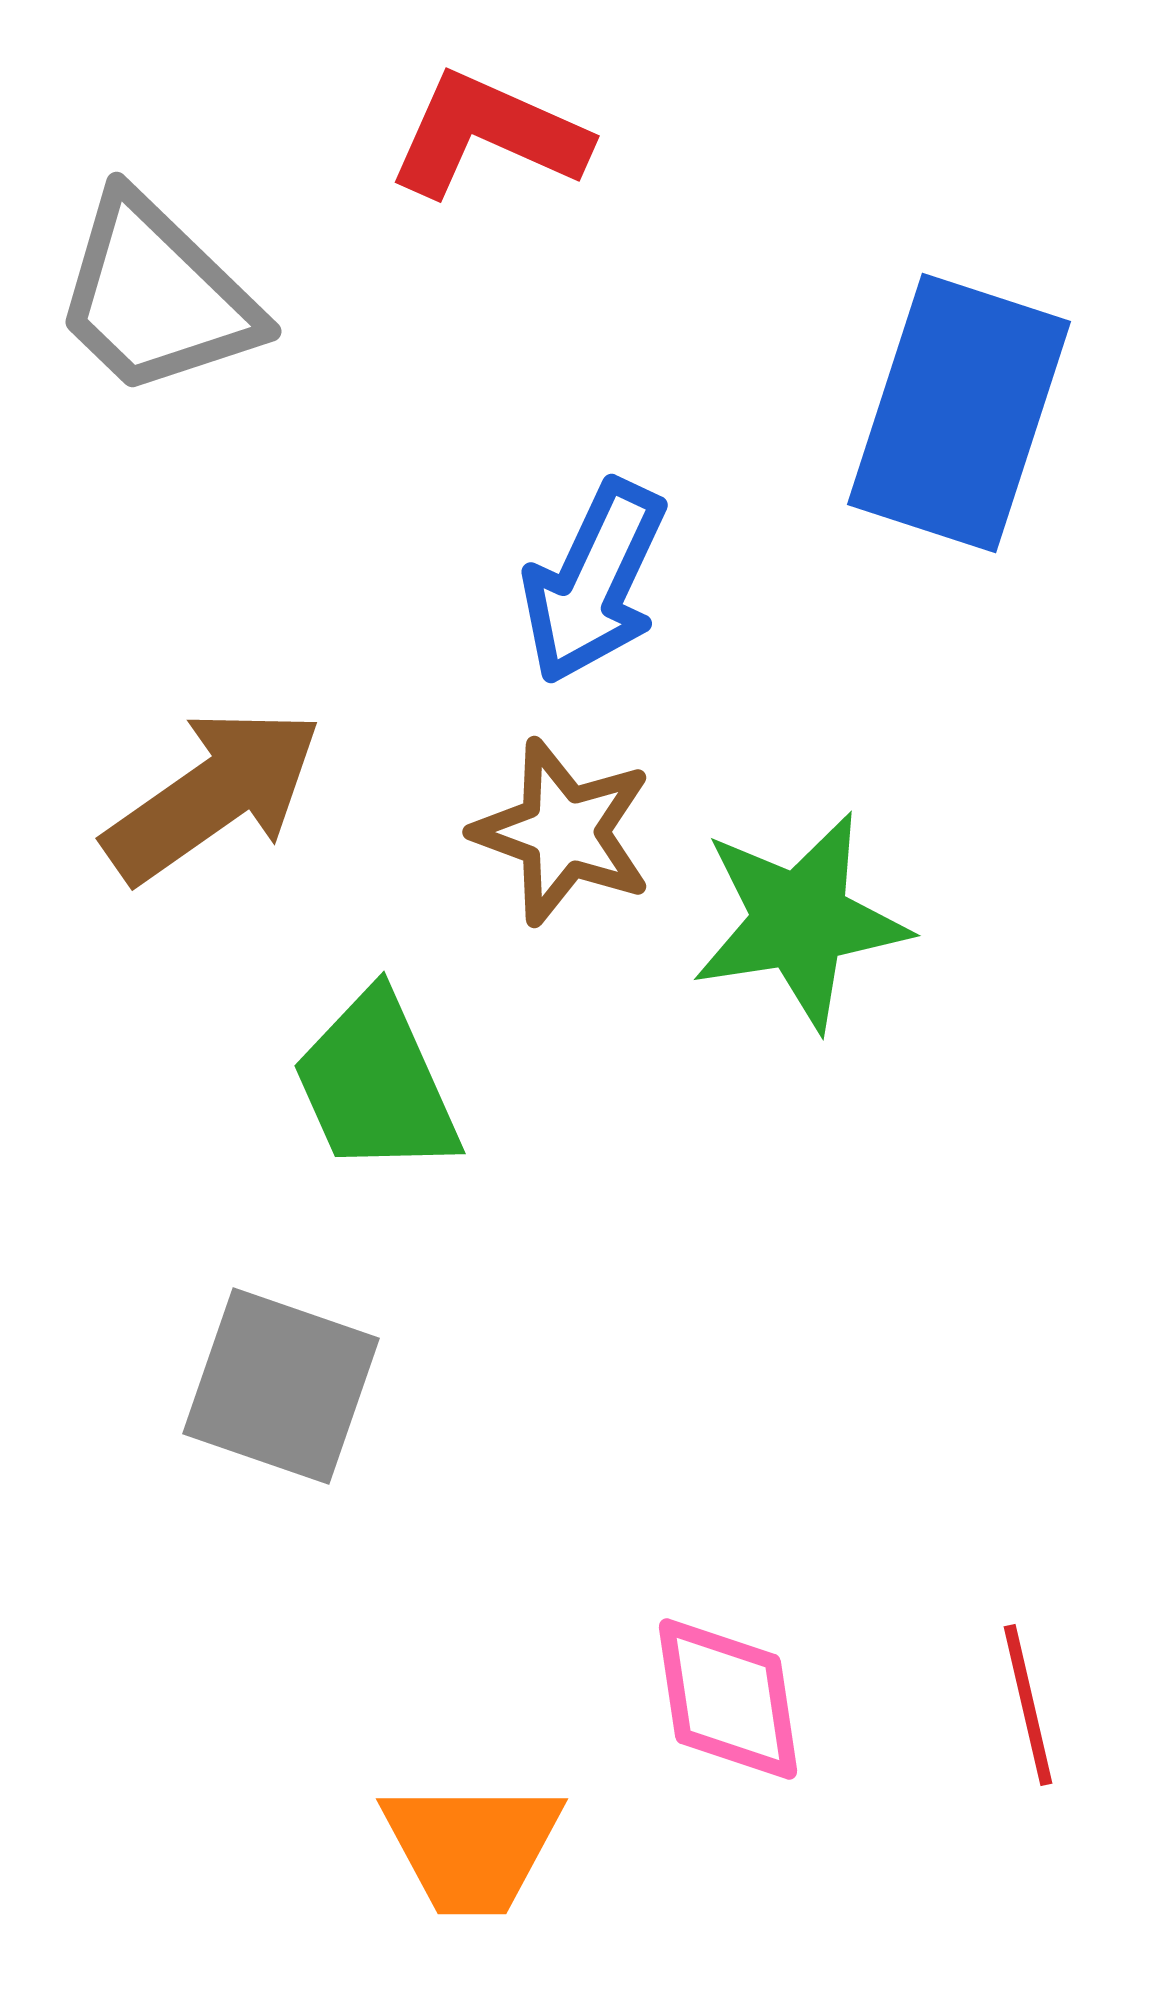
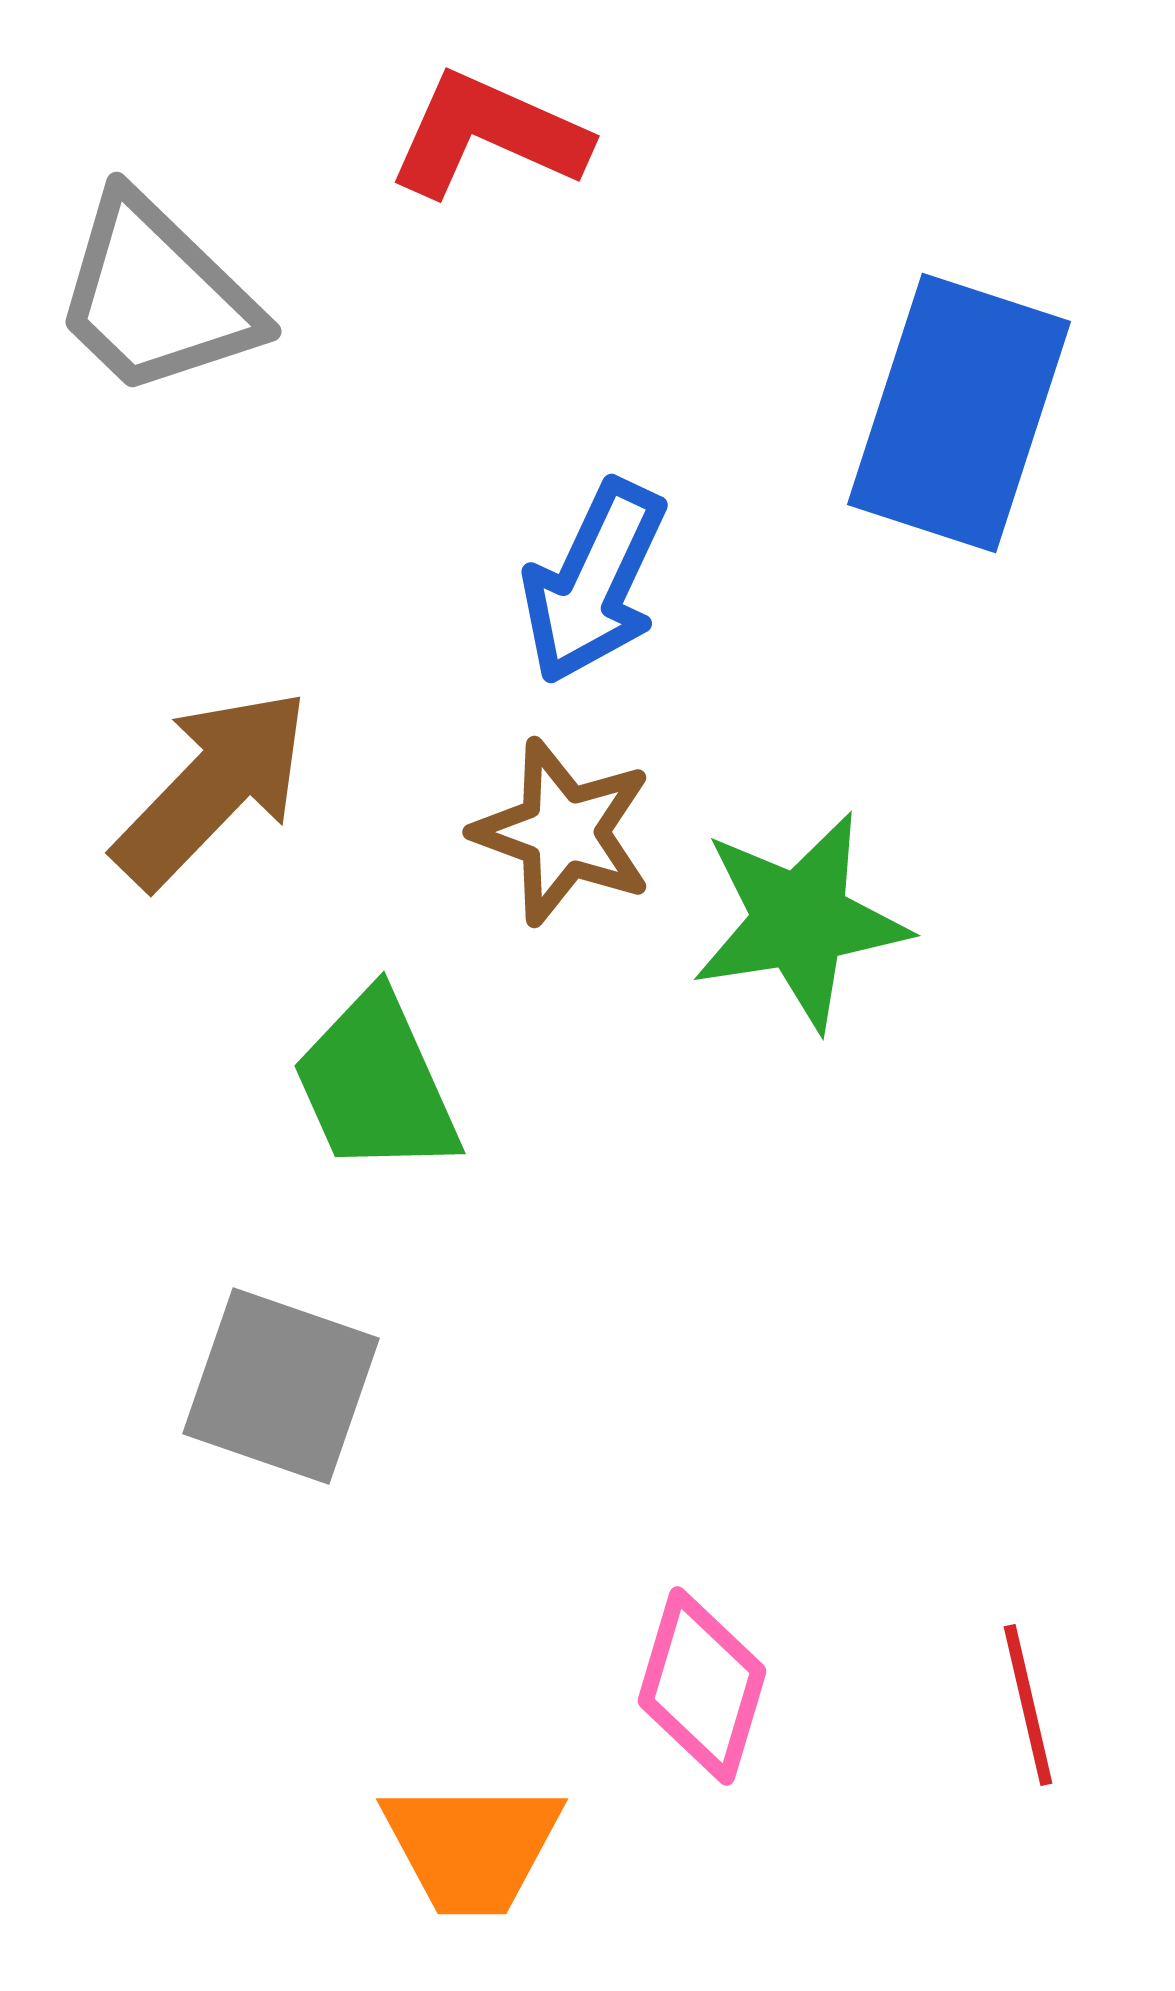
brown arrow: moved 1 px left, 7 px up; rotated 11 degrees counterclockwise
pink diamond: moved 26 px left, 13 px up; rotated 25 degrees clockwise
